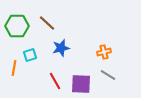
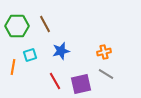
brown line: moved 2 px left, 1 px down; rotated 18 degrees clockwise
blue star: moved 3 px down
orange line: moved 1 px left, 1 px up
gray line: moved 2 px left, 1 px up
purple square: rotated 15 degrees counterclockwise
